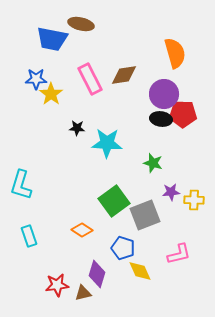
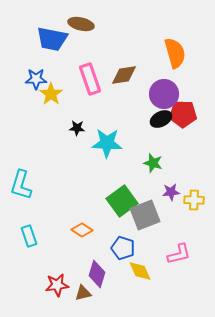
pink rectangle: rotated 8 degrees clockwise
black ellipse: rotated 35 degrees counterclockwise
green square: moved 8 px right
